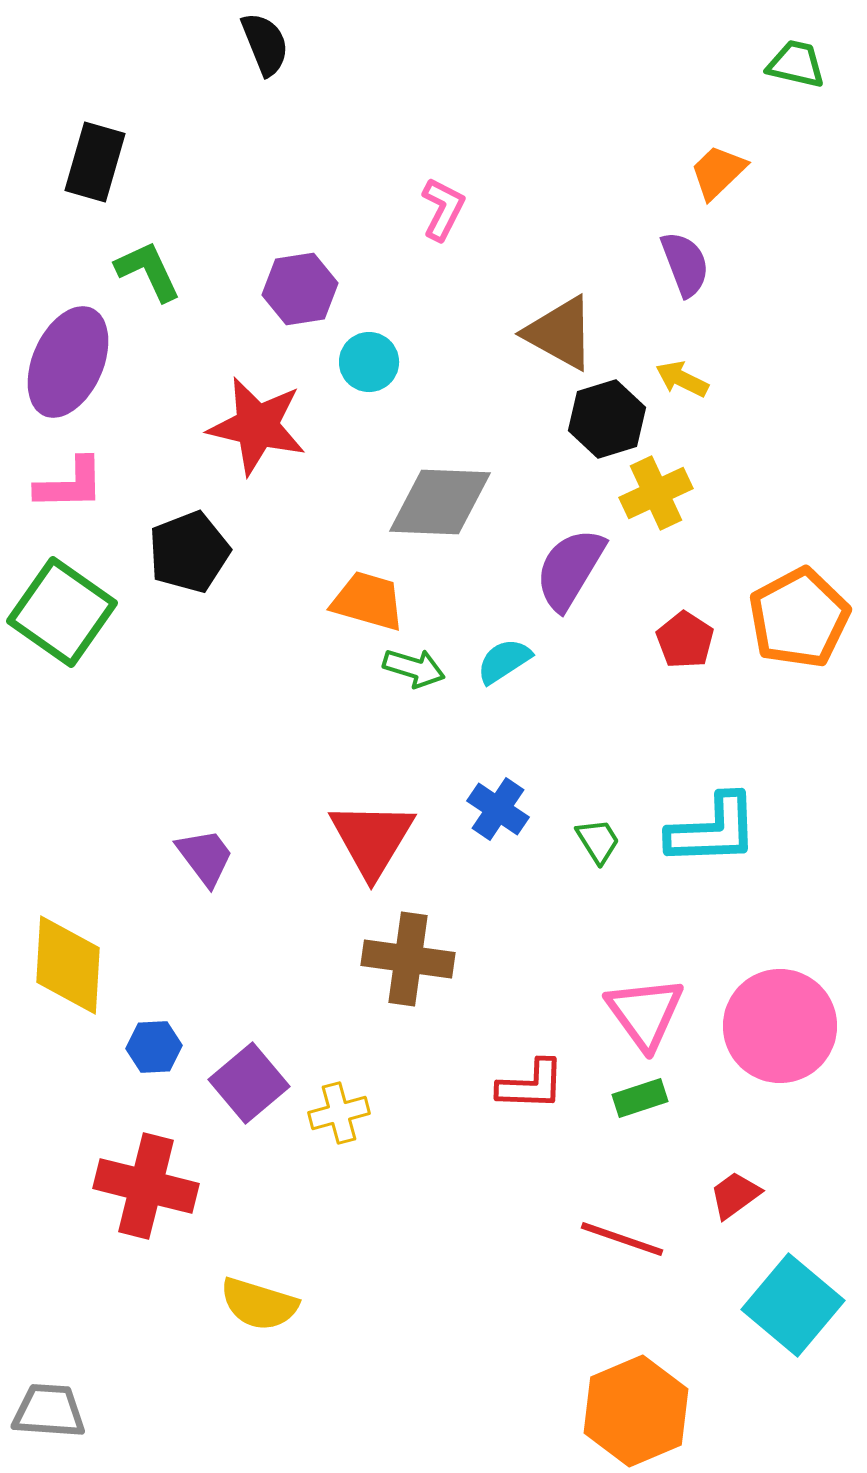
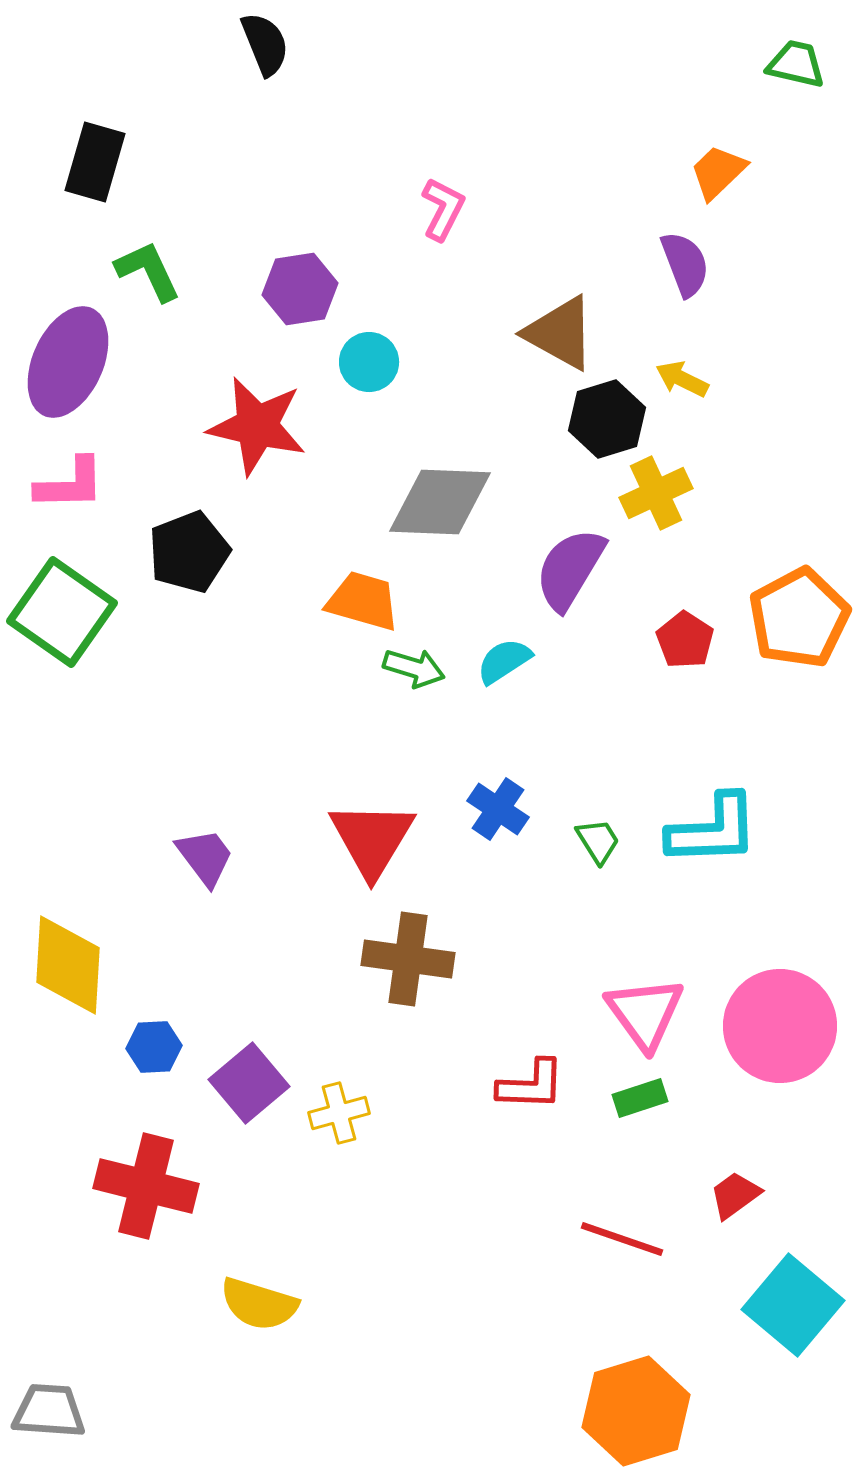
orange trapezoid at (368, 601): moved 5 px left
orange hexagon at (636, 1411): rotated 6 degrees clockwise
